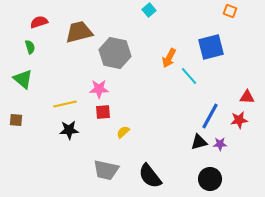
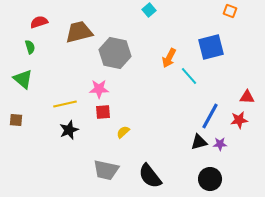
black star: rotated 18 degrees counterclockwise
